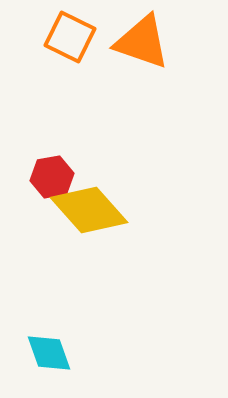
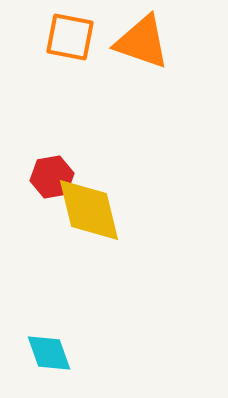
orange square: rotated 15 degrees counterclockwise
yellow diamond: rotated 28 degrees clockwise
